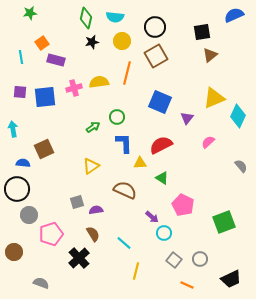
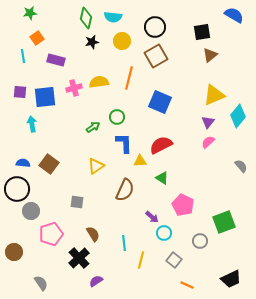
blue semicircle at (234, 15): rotated 54 degrees clockwise
cyan semicircle at (115, 17): moved 2 px left
orange square at (42, 43): moved 5 px left, 5 px up
cyan line at (21, 57): moved 2 px right, 1 px up
orange line at (127, 73): moved 2 px right, 5 px down
yellow triangle at (214, 98): moved 3 px up
cyan diamond at (238, 116): rotated 15 degrees clockwise
purple triangle at (187, 118): moved 21 px right, 4 px down
cyan arrow at (13, 129): moved 19 px right, 5 px up
brown square at (44, 149): moved 5 px right, 15 px down; rotated 30 degrees counterclockwise
yellow triangle at (140, 163): moved 2 px up
yellow triangle at (91, 166): moved 5 px right
brown semicircle at (125, 190): rotated 90 degrees clockwise
gray square at (77, 202): rotated 24 degrees clockwise
purple semicircle at (96, 210): moved 71 px down; rotated 24 degrees counterclockwise
gray circle at (29, 215): moved 2 px right, 4 px up
cyan line at (124, 243): rotated 42 degrees clockwise
gray circle at (200, 259): moved 18 px up
yellow line at (136, 271): moved 5 px right, 11 px up
gray semicircle at (41, 283): rotated 35 degrees clockwise
